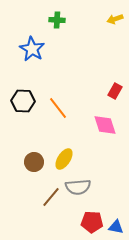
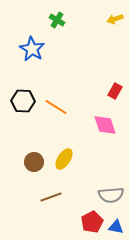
green cross: rotated 28 degrees clockwise
orange line: moved 2 px left, 1 px up; rotated 20 degrees counterclockwise
gray semicircle: moved 33 px right, 8 px down
brown line: rotated 30 degrees clockwise
red pentagon: rotated 30 degrees counterclockwise
